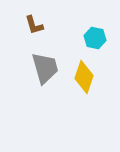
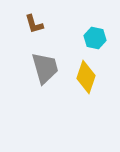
brown L-shape: moved 1 px up
yellow diamond: moved 2 px right
